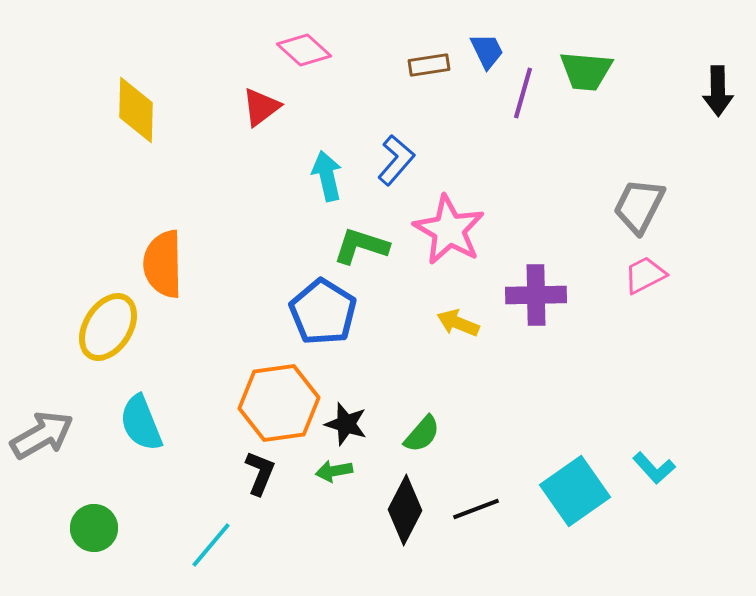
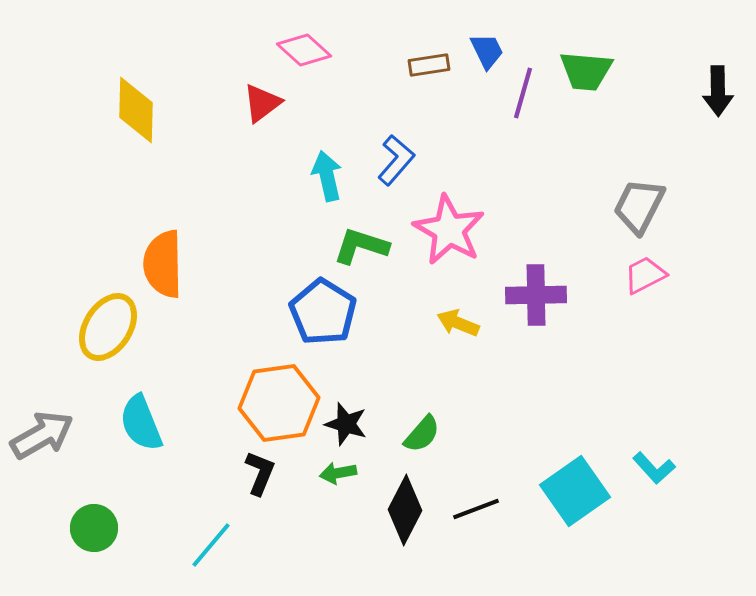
red triangle: moved 1 px right, 4 px up
green arrow: moved 4 px right, 2 px down
